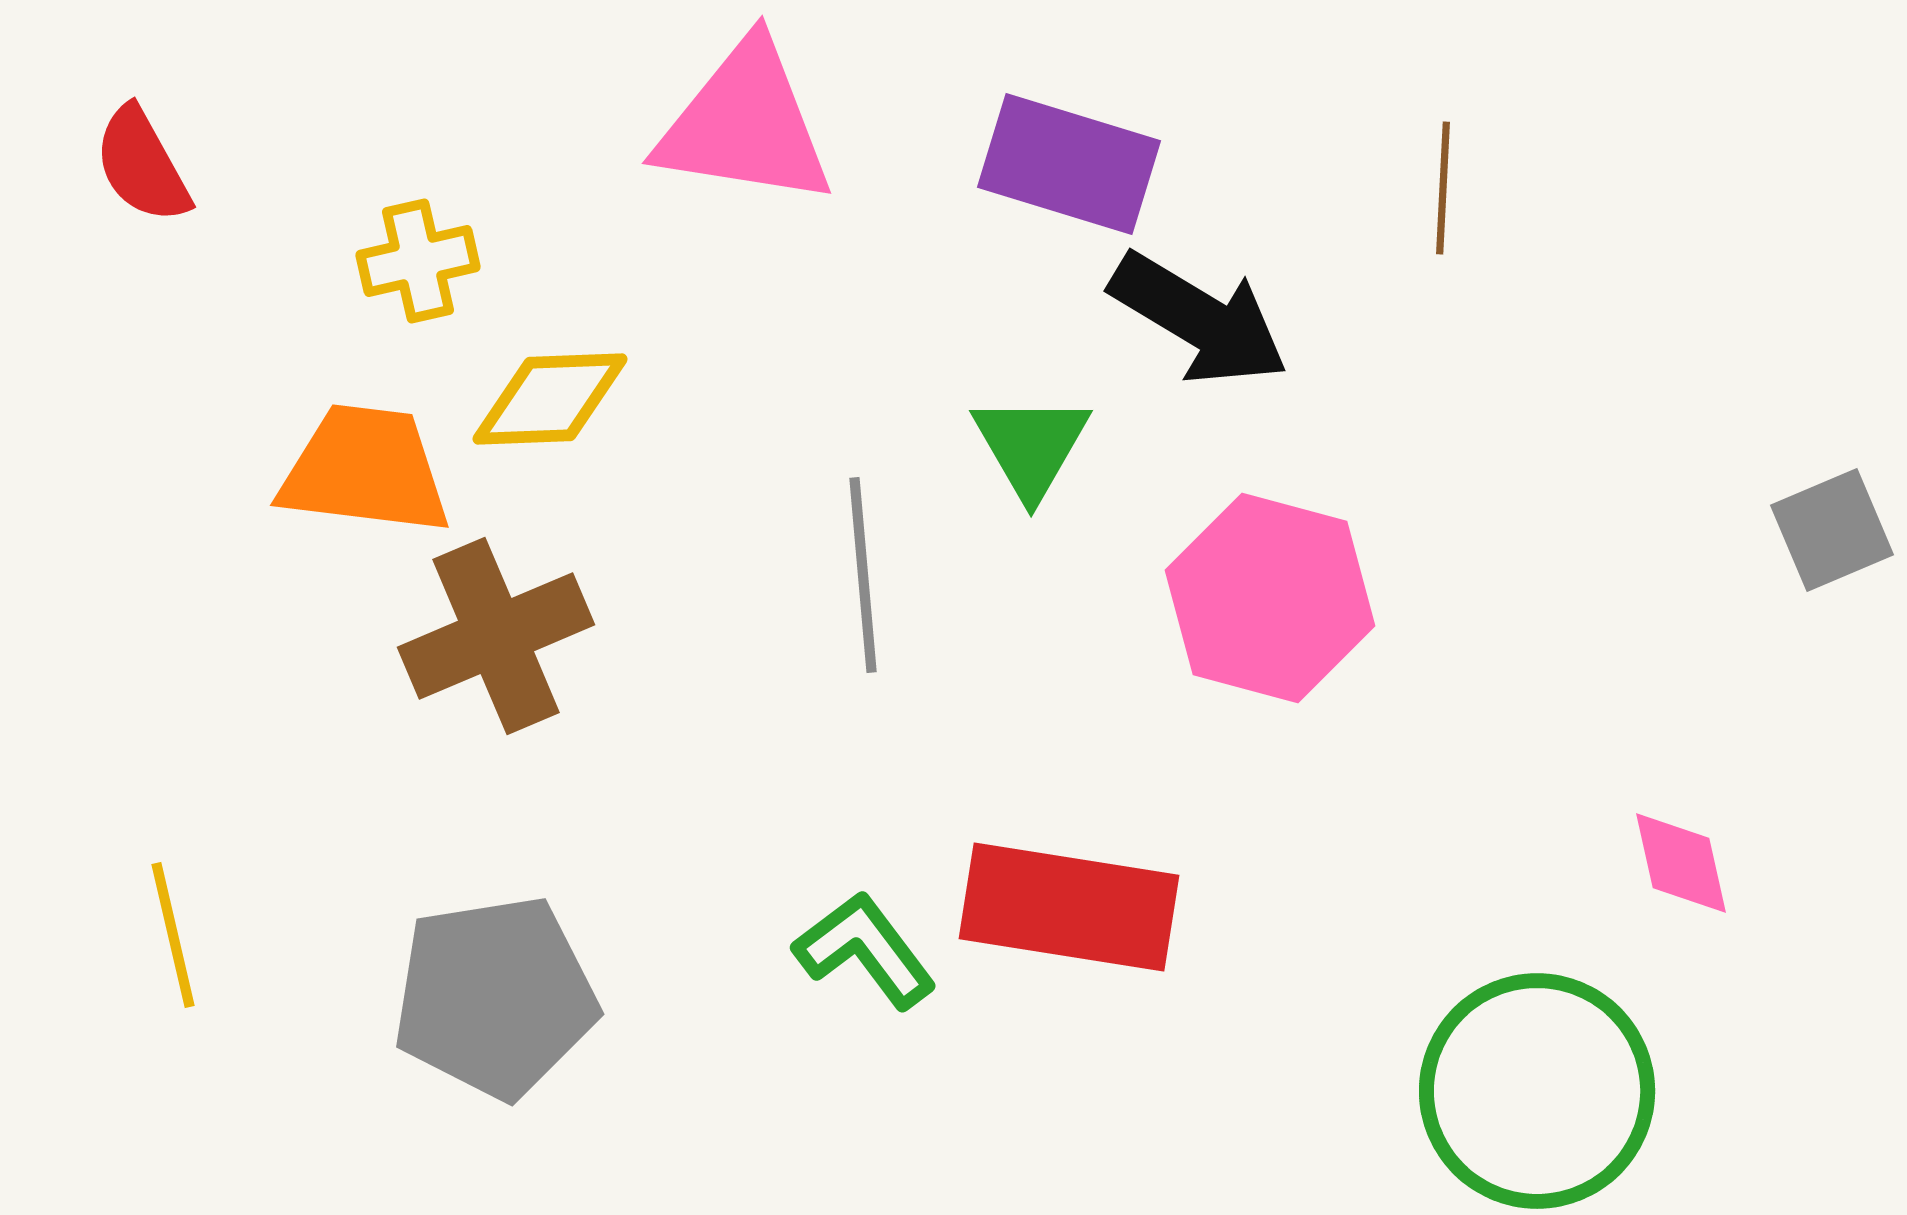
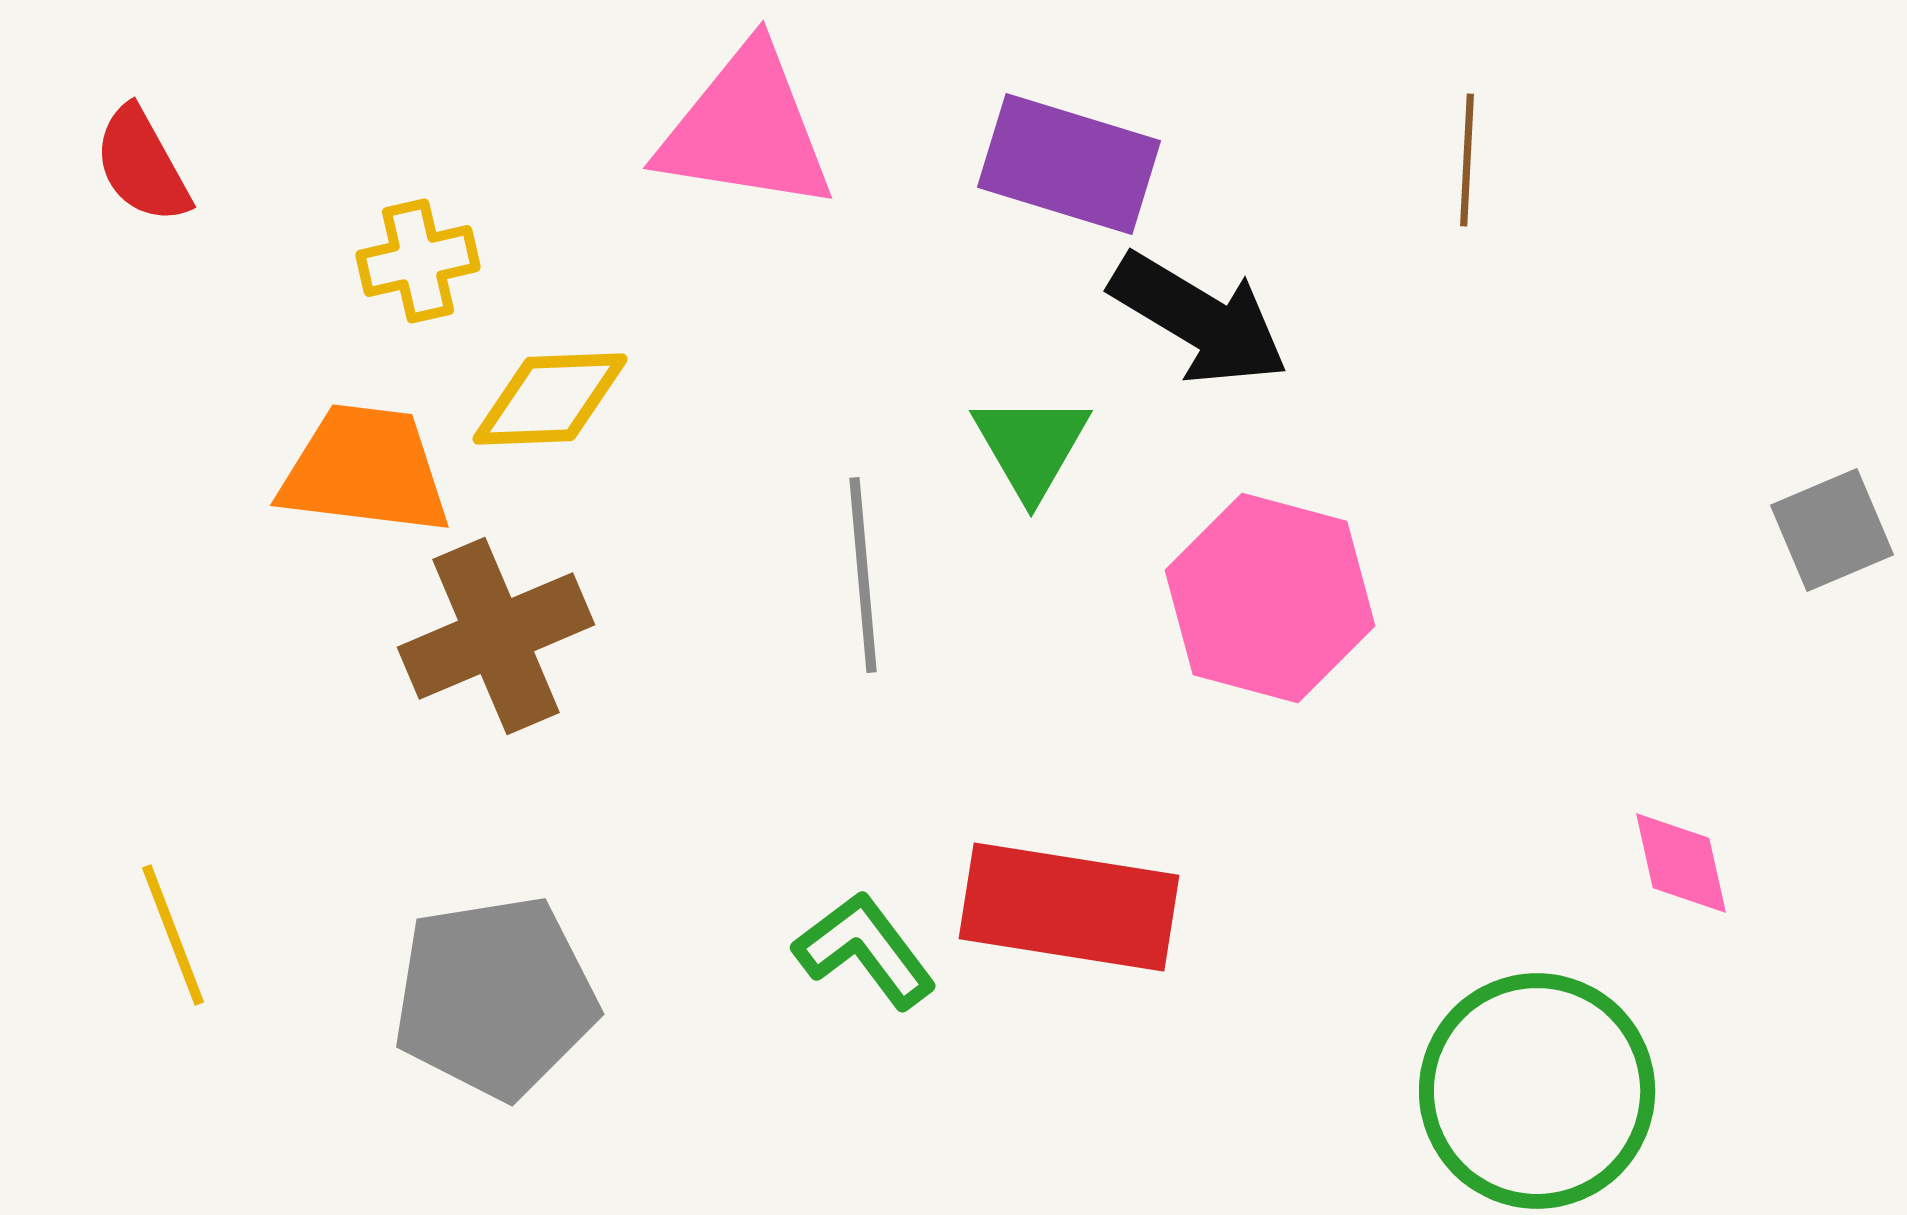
pink triangle: moved 1 px right, 5 px down
brown line: moved 24 px right, 28 px up
yellow line: rotated 8 degrees counterclockwise
